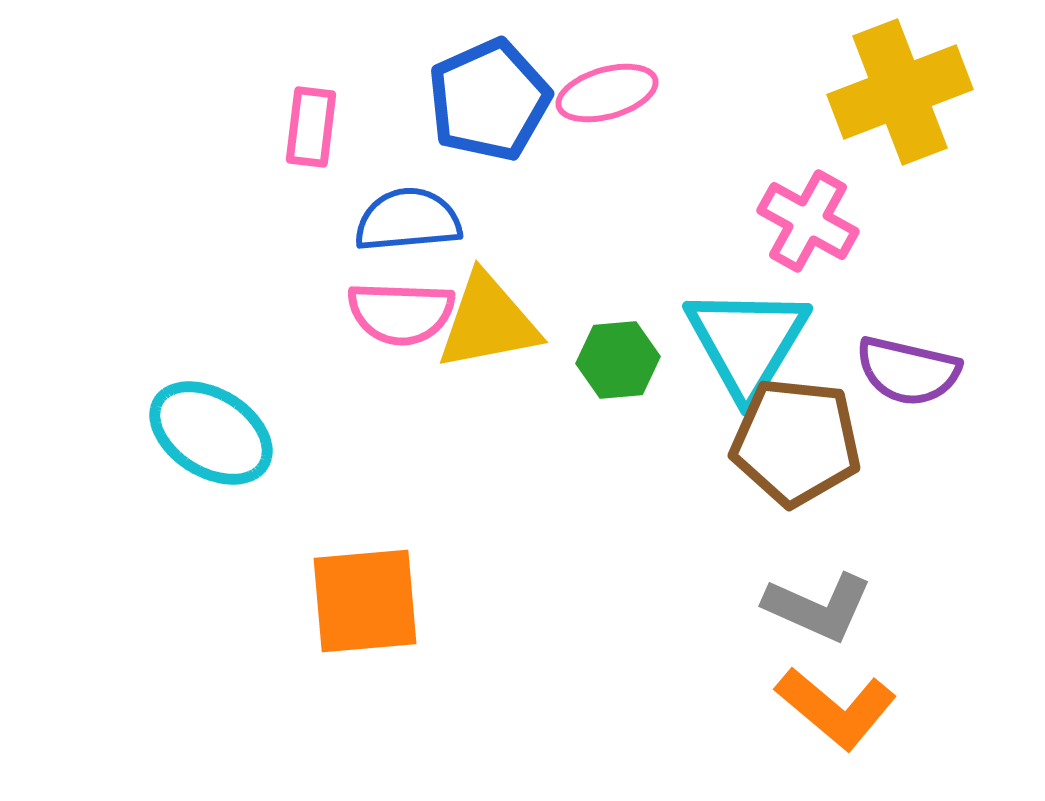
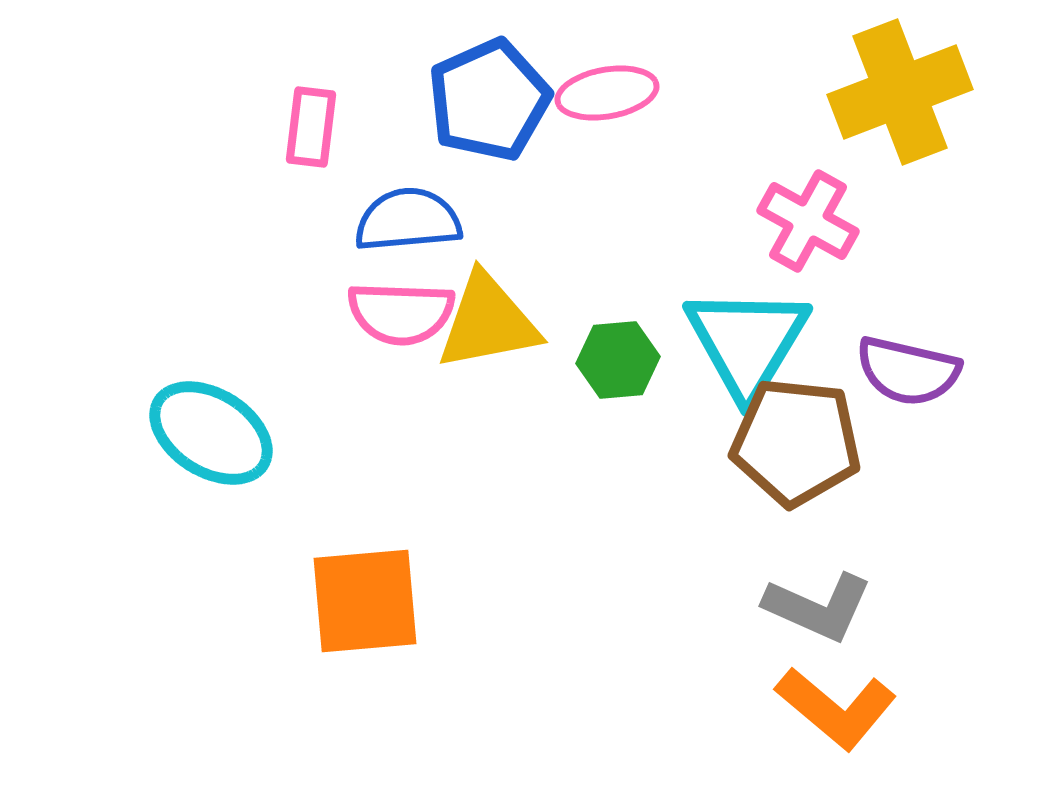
pink ellipse: rotated 6 degrees clockwise
